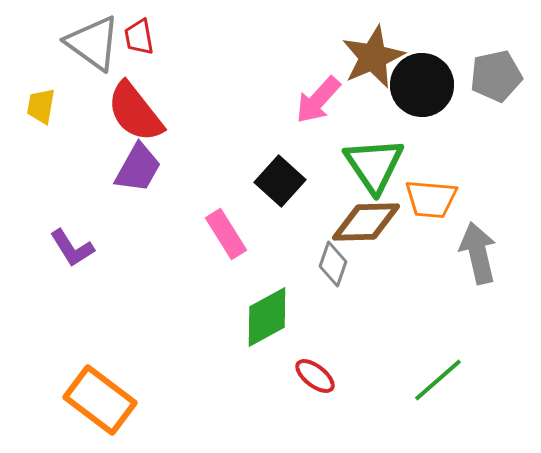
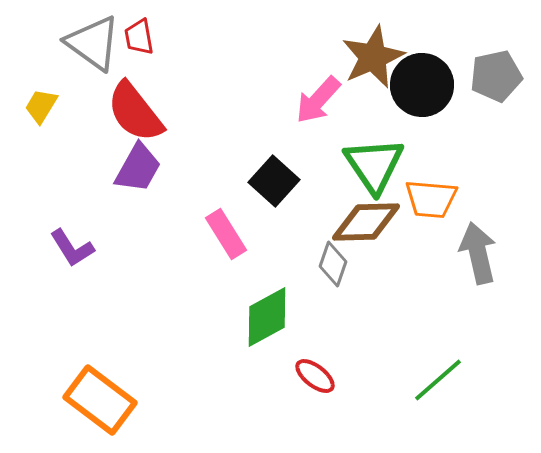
yellow trapezoid: rotated 21 degrees clockwise
black square: moved 6 px left
